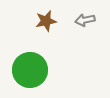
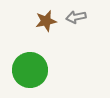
gray arrow: moved 9 px left, 3 px up
